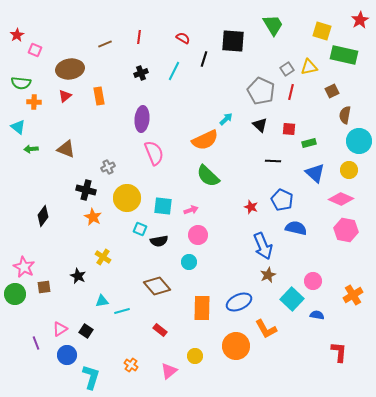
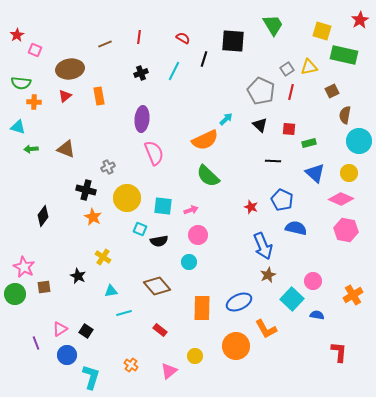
cyan triangle at (18, 127): rotated 21 degrees counterclockwise
yellow circle at (349, 170): moved 3 px down
cyan triangle at (102, 301): moved 9 px right, 10 px up
cyan line at (122, 311): moved 2 px right, 2 px down
